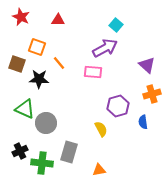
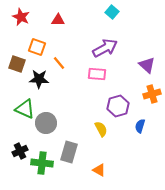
cyan square: moved 4 px left, 13 px up
pink rectangle: moved 4 px right, 2 px down
blue semicircle: moved 3 px left, 4 px down; rotated 24 degrees clockwise
orange triangle: rotated 40 degrees clockwise
